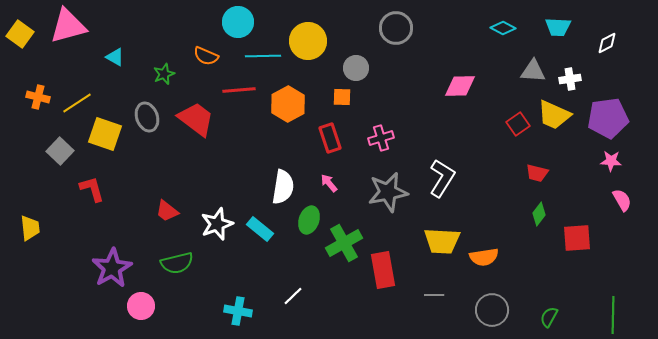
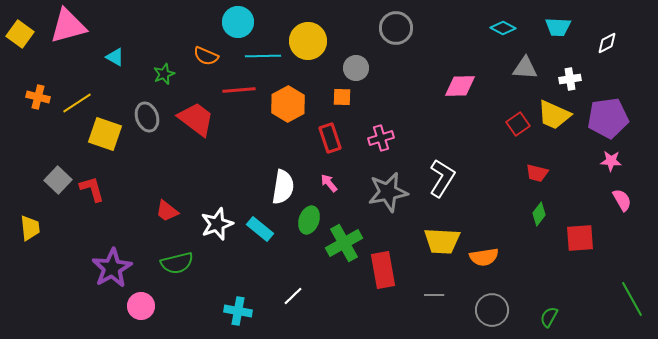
gray triangle at (533, 71): moved 8 px left, 3 px up
gray square at (60, 151): moved 2 px left, 29 px down
red square at (577, 238): moved 3 px right
green line at (613, 315): moved 19 px right, 16 px up; rotated 30 degrees counterclockwise
